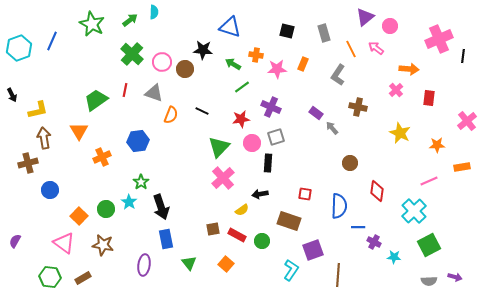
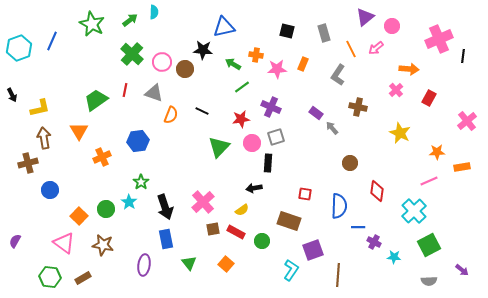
pink circle at (390, 26): moved 2 px right
blue triangle at (230, 27): moved 6 px left; rotated 30 degrees counterclockwise
pink arrow at (376, 48): rotated 77 degrees counterclockwise
red rectangle at (429, 98): rotated 21 degrees clockwise
yellow L-shape at (38, 110): moved 2 px right, 2 px up
orange star at (437, 145): moved 7 px down
pink cross at (223, 178): moved 20 px left, 24 px down
black arrow at (260, 194): moved 6 px left, 6 px up
black arrow at (161, 207): moved 4 px right
red rectangle at (237, 235): moved 1 px left, 3 px up
purple arrow at (455, 277): moved 7 px right, 7 px up; rotated 24 degrees clockwise
